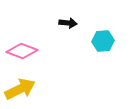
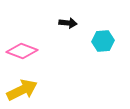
yellow arrow: moved 2 px right, 1 px down
